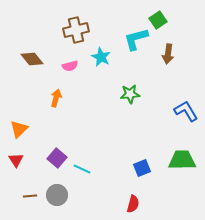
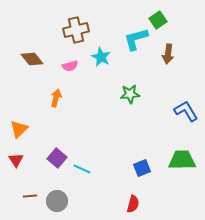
gray circle: moved 6 px down
